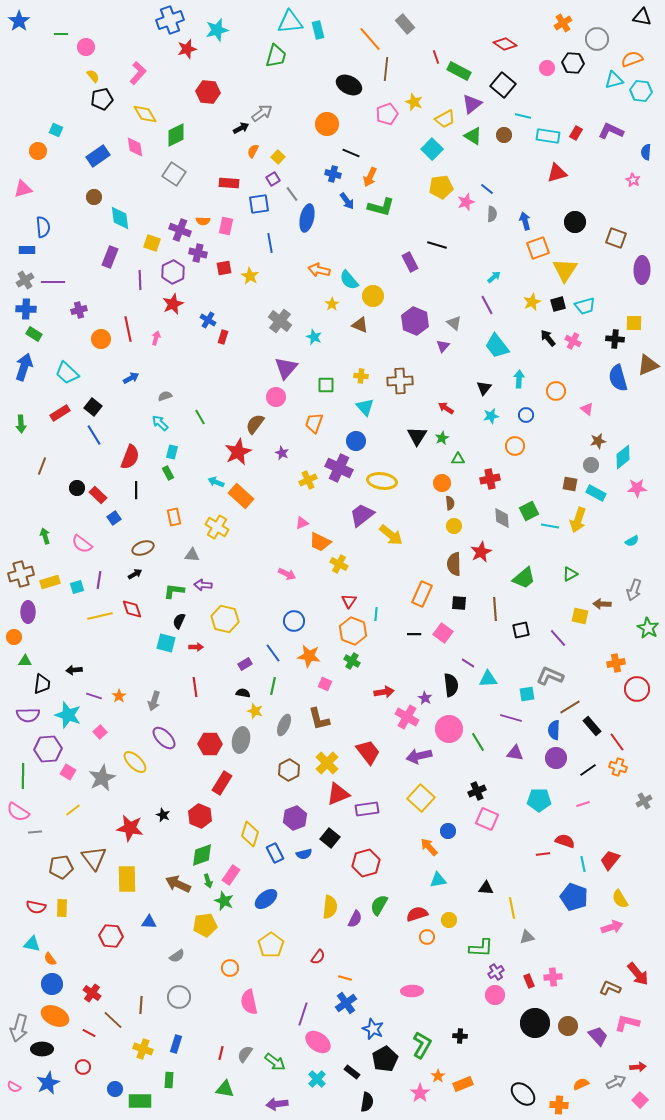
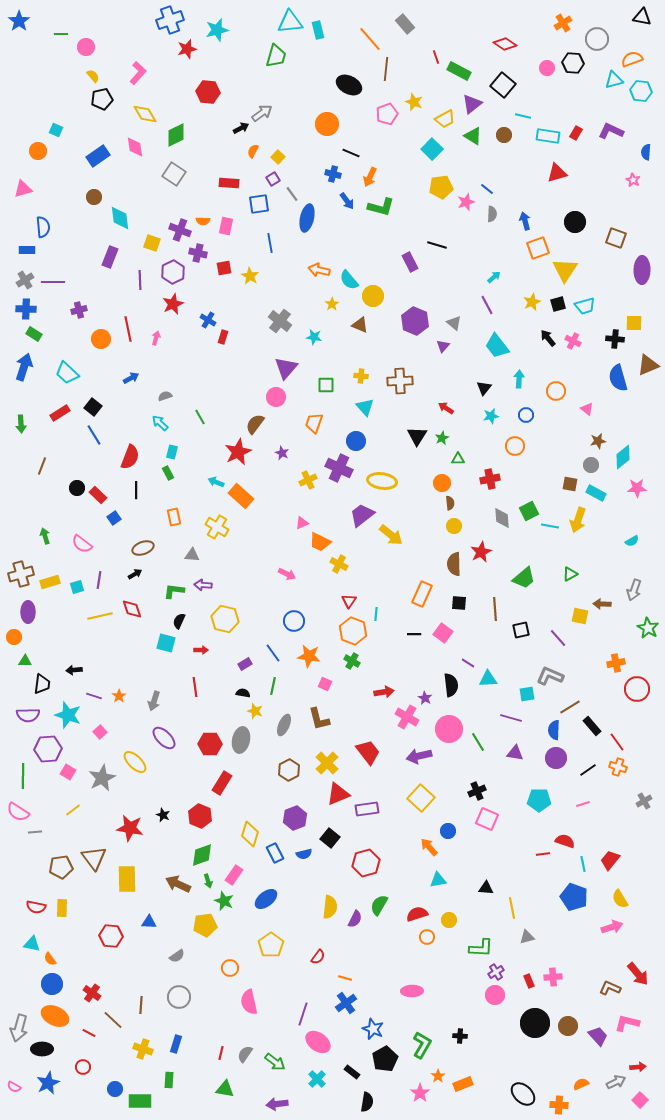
cyan star at (314, 337): rotated 14 degrees counterclockwise
red arrow at (196, 647): moved 5 px right, 3 px down
pink rectangle at (231, 875): moved 3 px right
